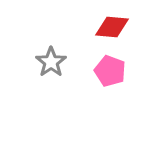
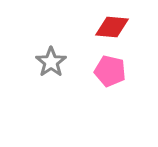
pink pentagon: rotated 8 degrees counterclockwise
